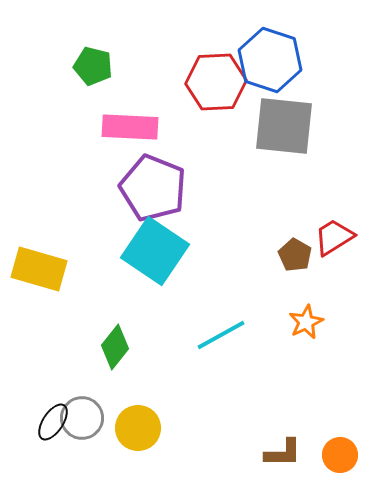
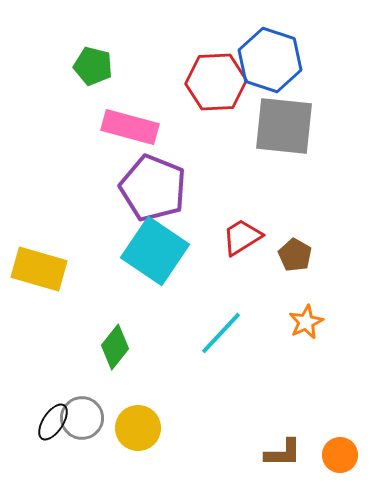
pink rectangle: rotated 12 degrees clockwise
red trapezoid: moved 92 px left
cyan line: moved 2 px up; rotated 18 degrees counterclockwise
